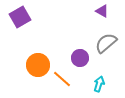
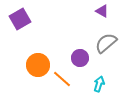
purple square: moved 2 px down
